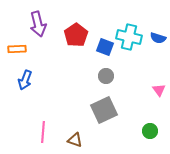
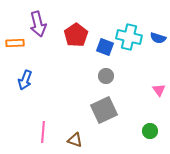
orange rectangle: moved 2 px left, 6 px up
